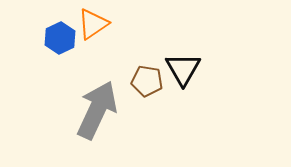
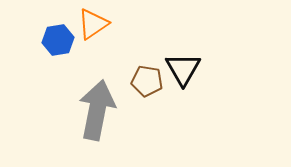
blue hexagon: moved 2 px left, 2 px down; rotated 16 degrees clockwise
gray arrow: rotated 14 degrees counterclockwise
